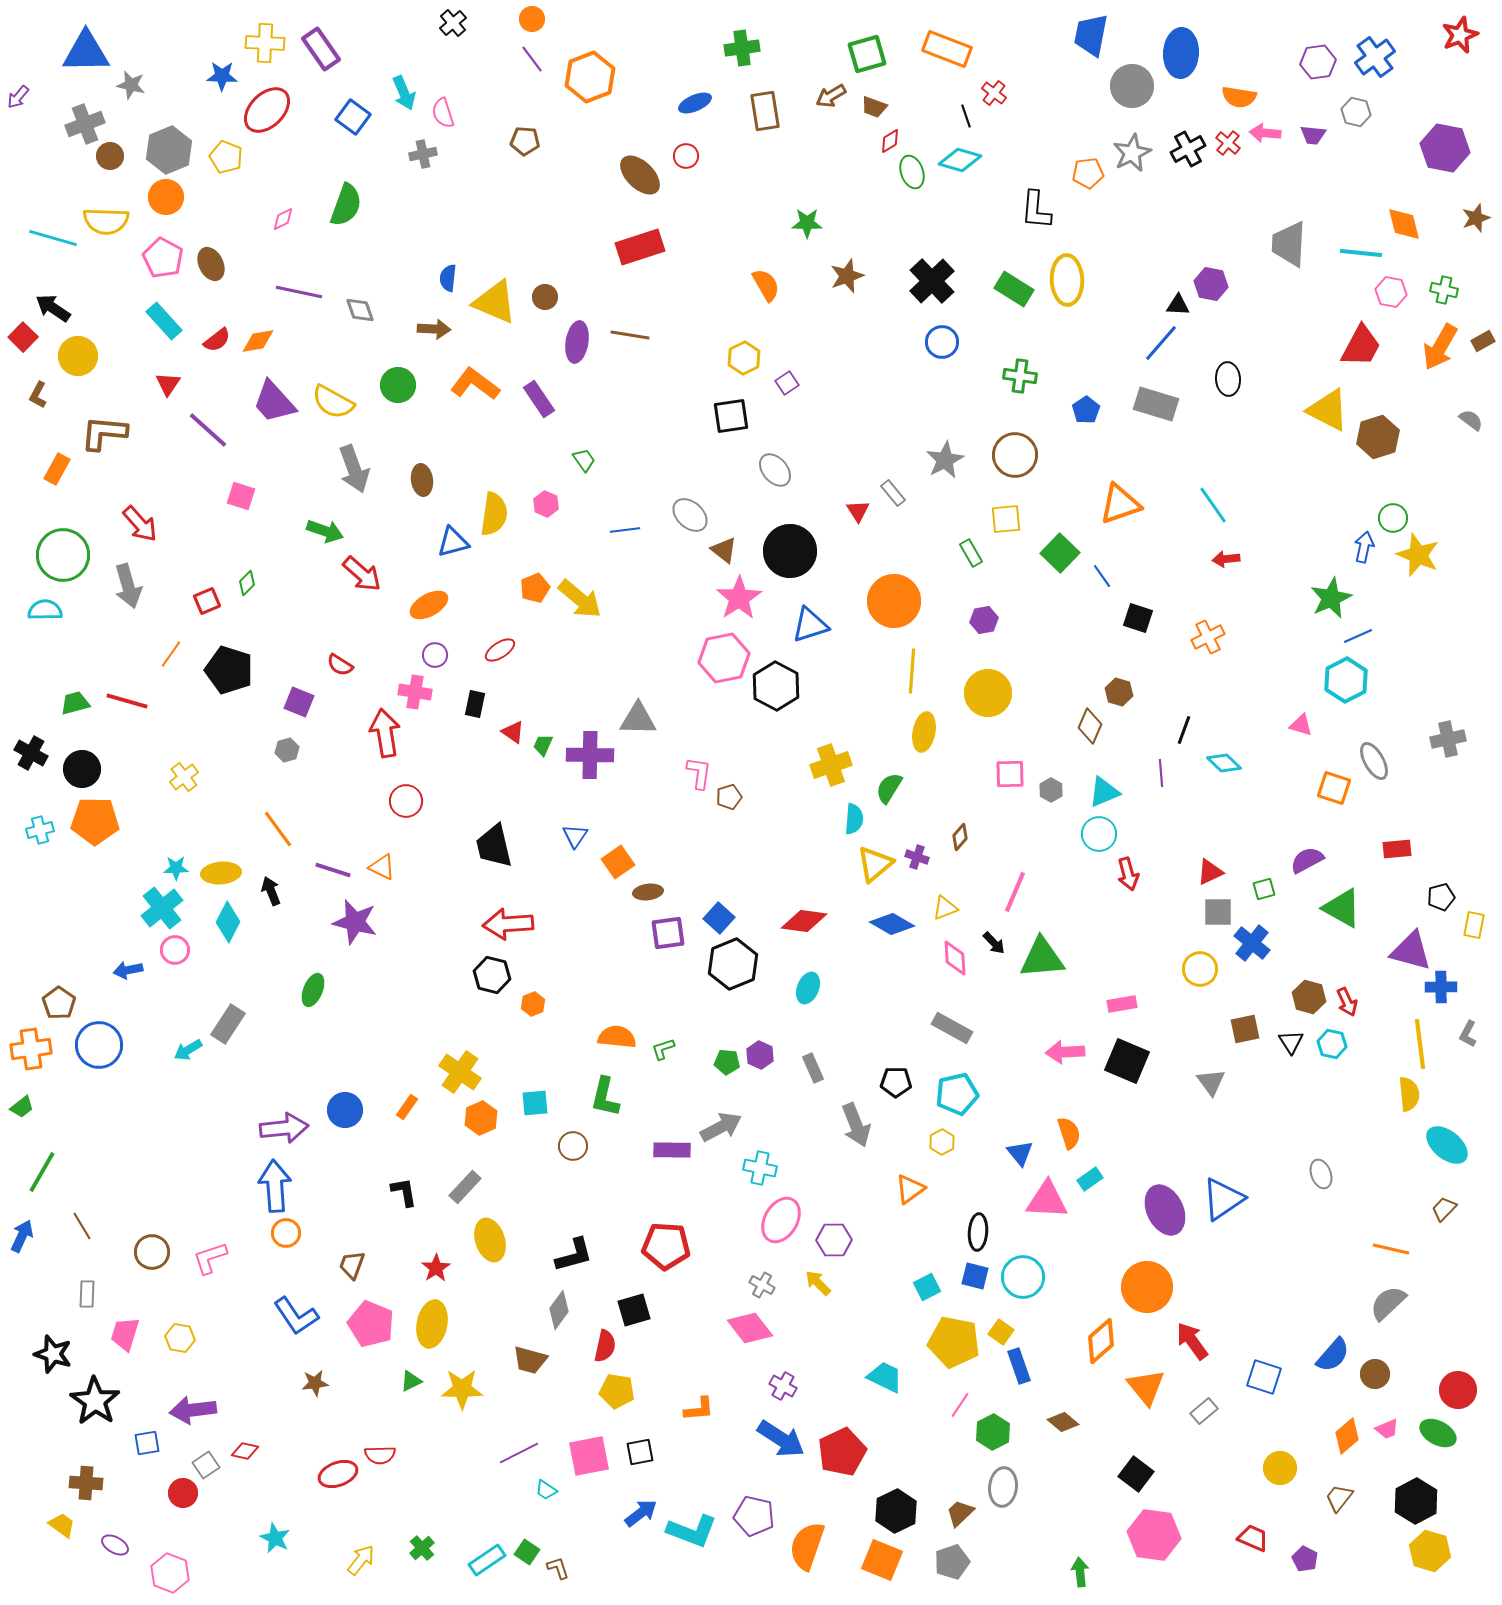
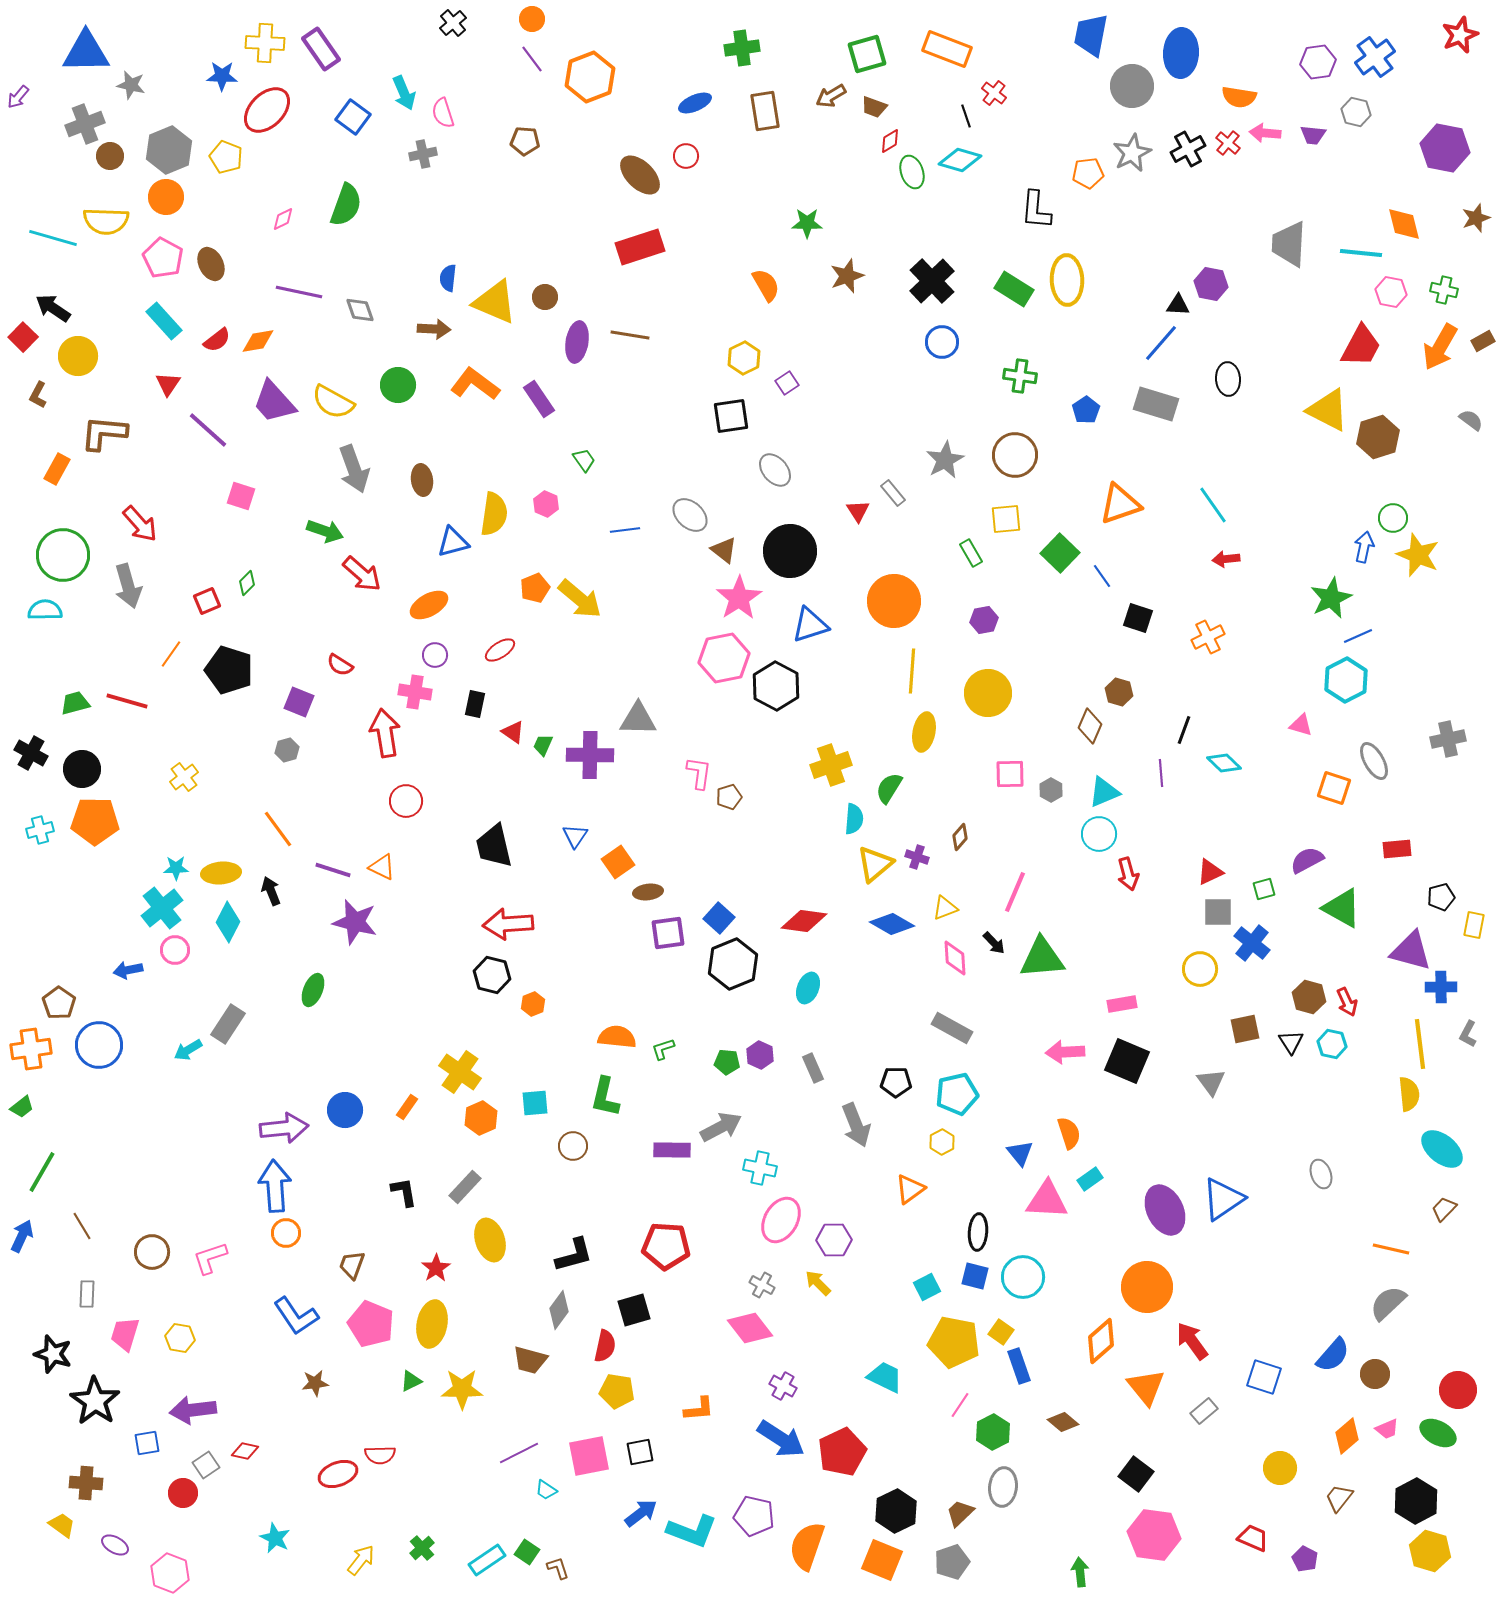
cyan ellipse at (1447, 1145): moved 5 px left, 4 px down
